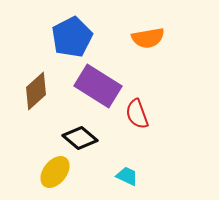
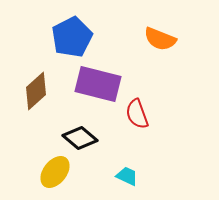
orange semicircle: moved 12 px right, 1 px down; rotated 32 degrees clockwise
purple rectangle: moved 2 px up; rotated 18 degrees counterclockwise
